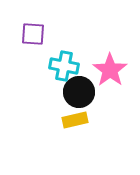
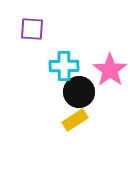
purple square: moved 1 px left, 5 px up
cyan cross: rotated 12 degrees counterclockwise
yellow rectangle: rotated 20 degrees counterclockwise
